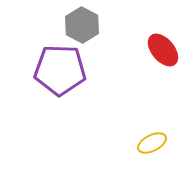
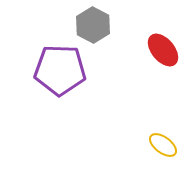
gray hexagon: moved 11 px right
yellow ellipse: moved 11 px right, 2 px down; rotated 64 degrees clockwise
